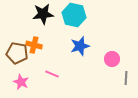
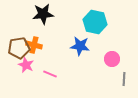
cyan hexagon: moved 21 px right, 7 px down
blue star: rotated 24 degrees clockwise
brown pentagon: moved 2 px right, 5 px up; rotated 20 degrees counterclockwise
pink line: moved 2 px left
gray line: moved 2 px left, 1 px down
pink star: moved 5 px right, 17 px up
